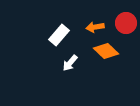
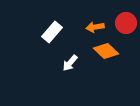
white rectangle: moved 7 px left, 3 px up
